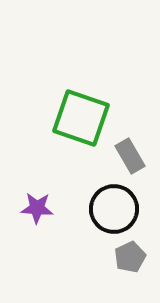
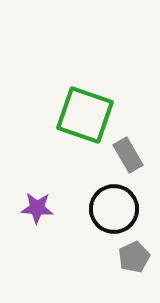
green square: moved 4 px right, 3 px up
gray rectangle: moved 2 px left, 1 px up
gray pentagon: moved 4 px right
